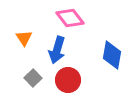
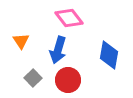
pink diamond: moved 1 px left
orange triangle: moved 3 px left, 3 px down
blue arrow: moved 1 px right
blue diamond: moved 3 px left
